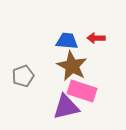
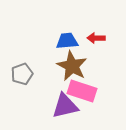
blue trapezoid: rotated 10 degrees counterclockwise
gray pentagon: moved 1 px left, 2 px up
purple triangle: moved 1 px left, 1 px up
